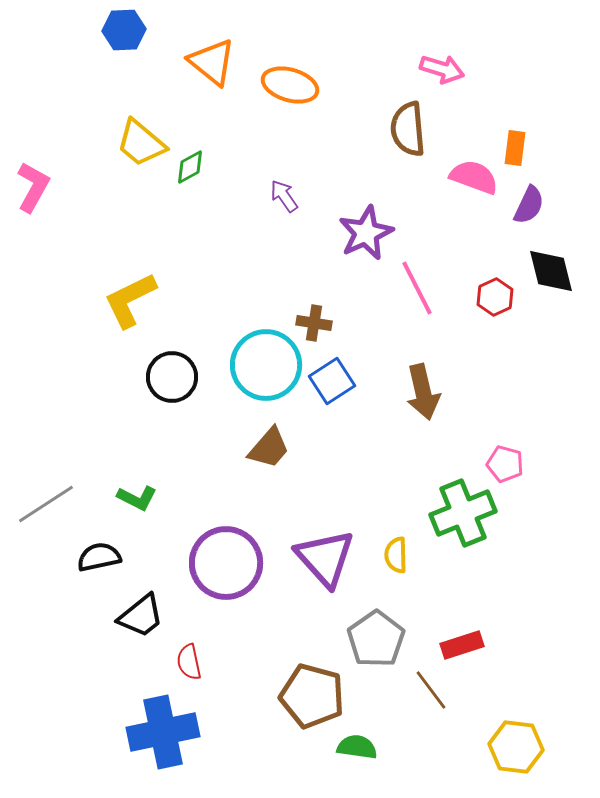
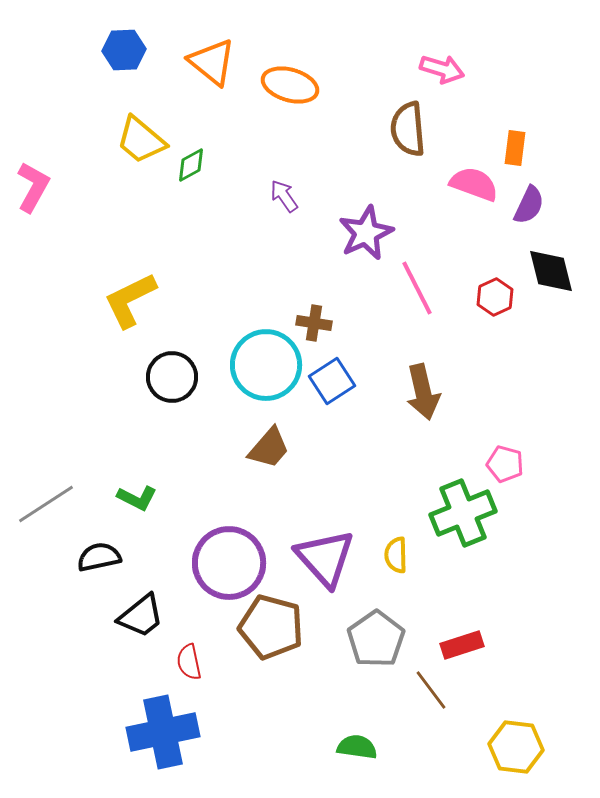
blue hexagon: moved 20 px down
yellow trapezoid: moved 3 px up
green diamond: moved 1 px right, 2 px up
pink semicircle: moved 7 px down
purple circle: moved 3 px right
brown pentagon: moved 41 px left, 69 px up
